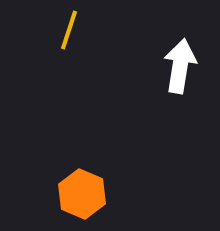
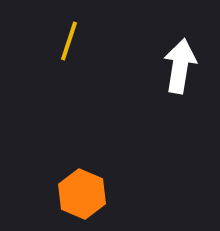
yellow line: moved 11 px down
